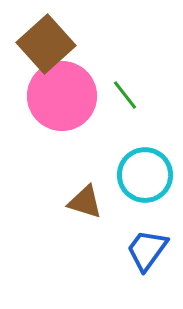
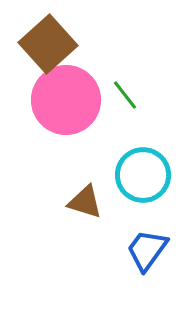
brown square: moved 2 px right
pink circle: moved 4 px right, 4 px down
cyan circle: moved 2 px left
